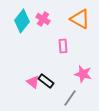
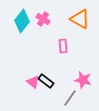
pink star: moved 6 px down
